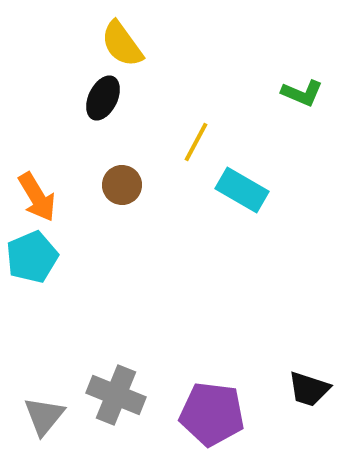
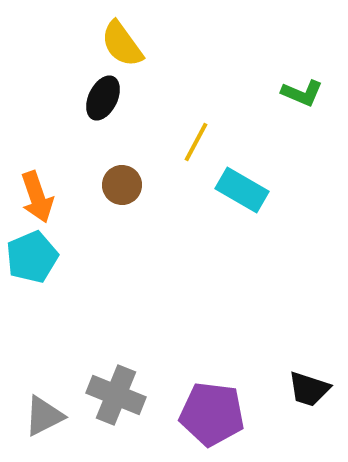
orange arrow: rotated 12 degrees clockwise
gray triangle: rotated 24 degrees clockwise
